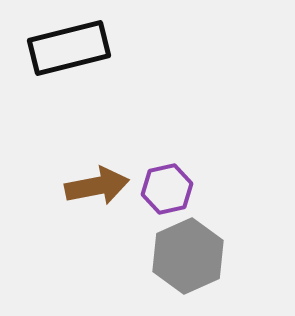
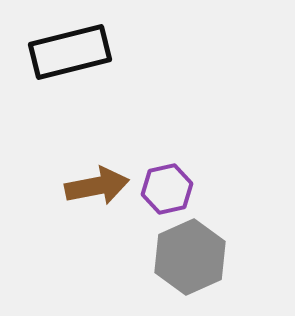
black rectangle: moved 1 px right, 4 px down
gray hexagon: moved 2 px right, 1 px down
